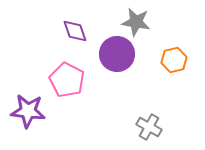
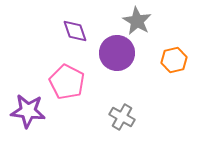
gray star: moved 1 px right, 1 px up; rotated 20 degrees clockwise
purple circle: moved 1 px up
pink pentagon: moved 2 px down
gray cross: moved 27 px left, 10 px up
